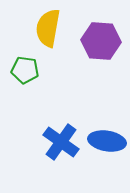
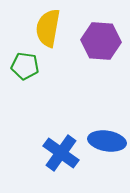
green pentagon: moved 4 px up
blue cross: moved 11 px down
